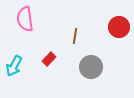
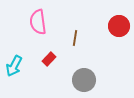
pink semicircle: moved 13 px right, 3 px down
red circle: moved 1 px up
brown line: moved 2 px down
gray circle: moved 7 px left, 13 px down
